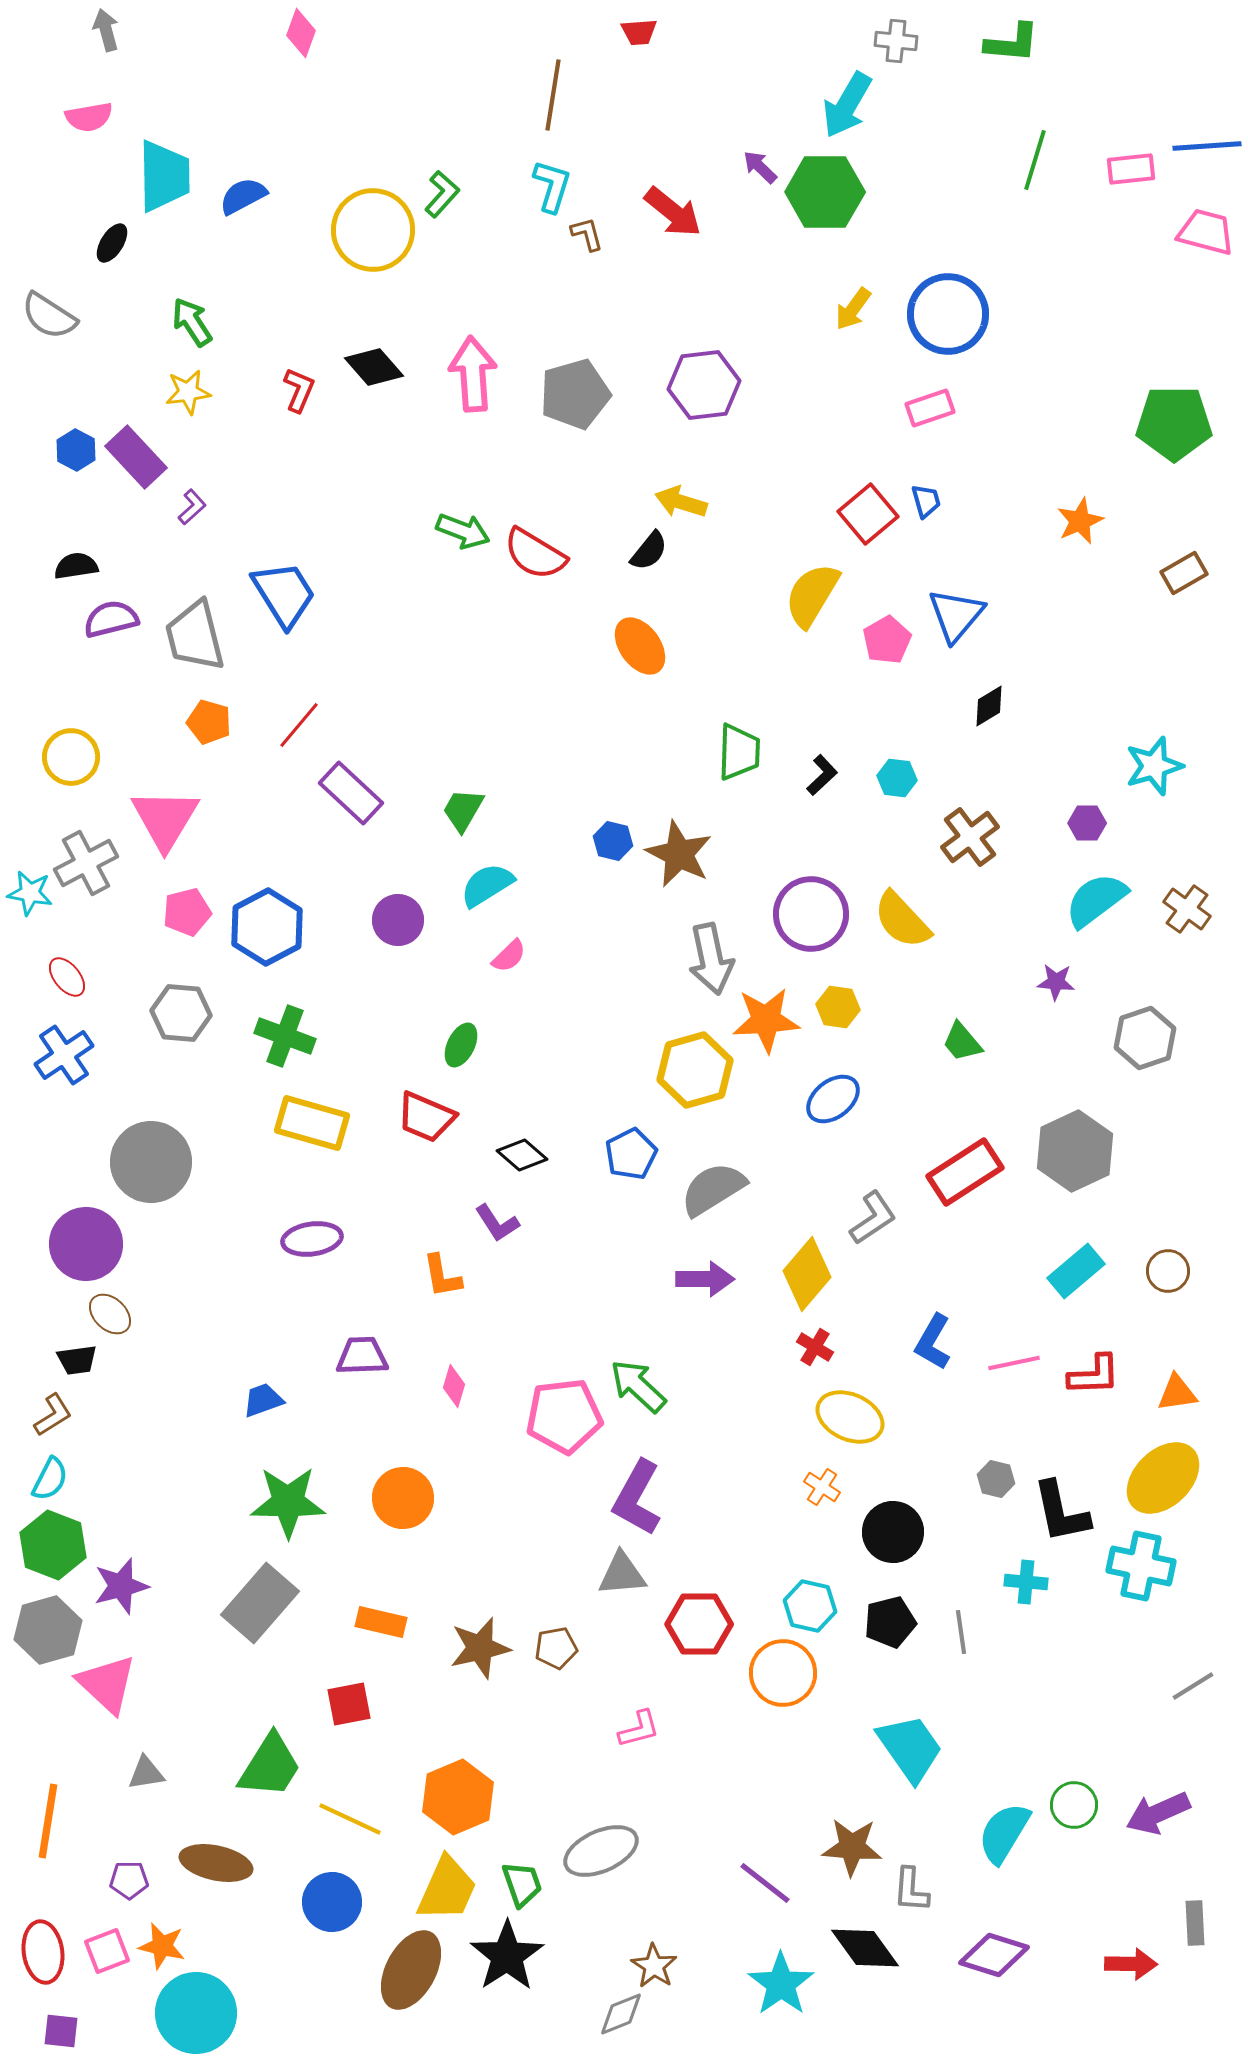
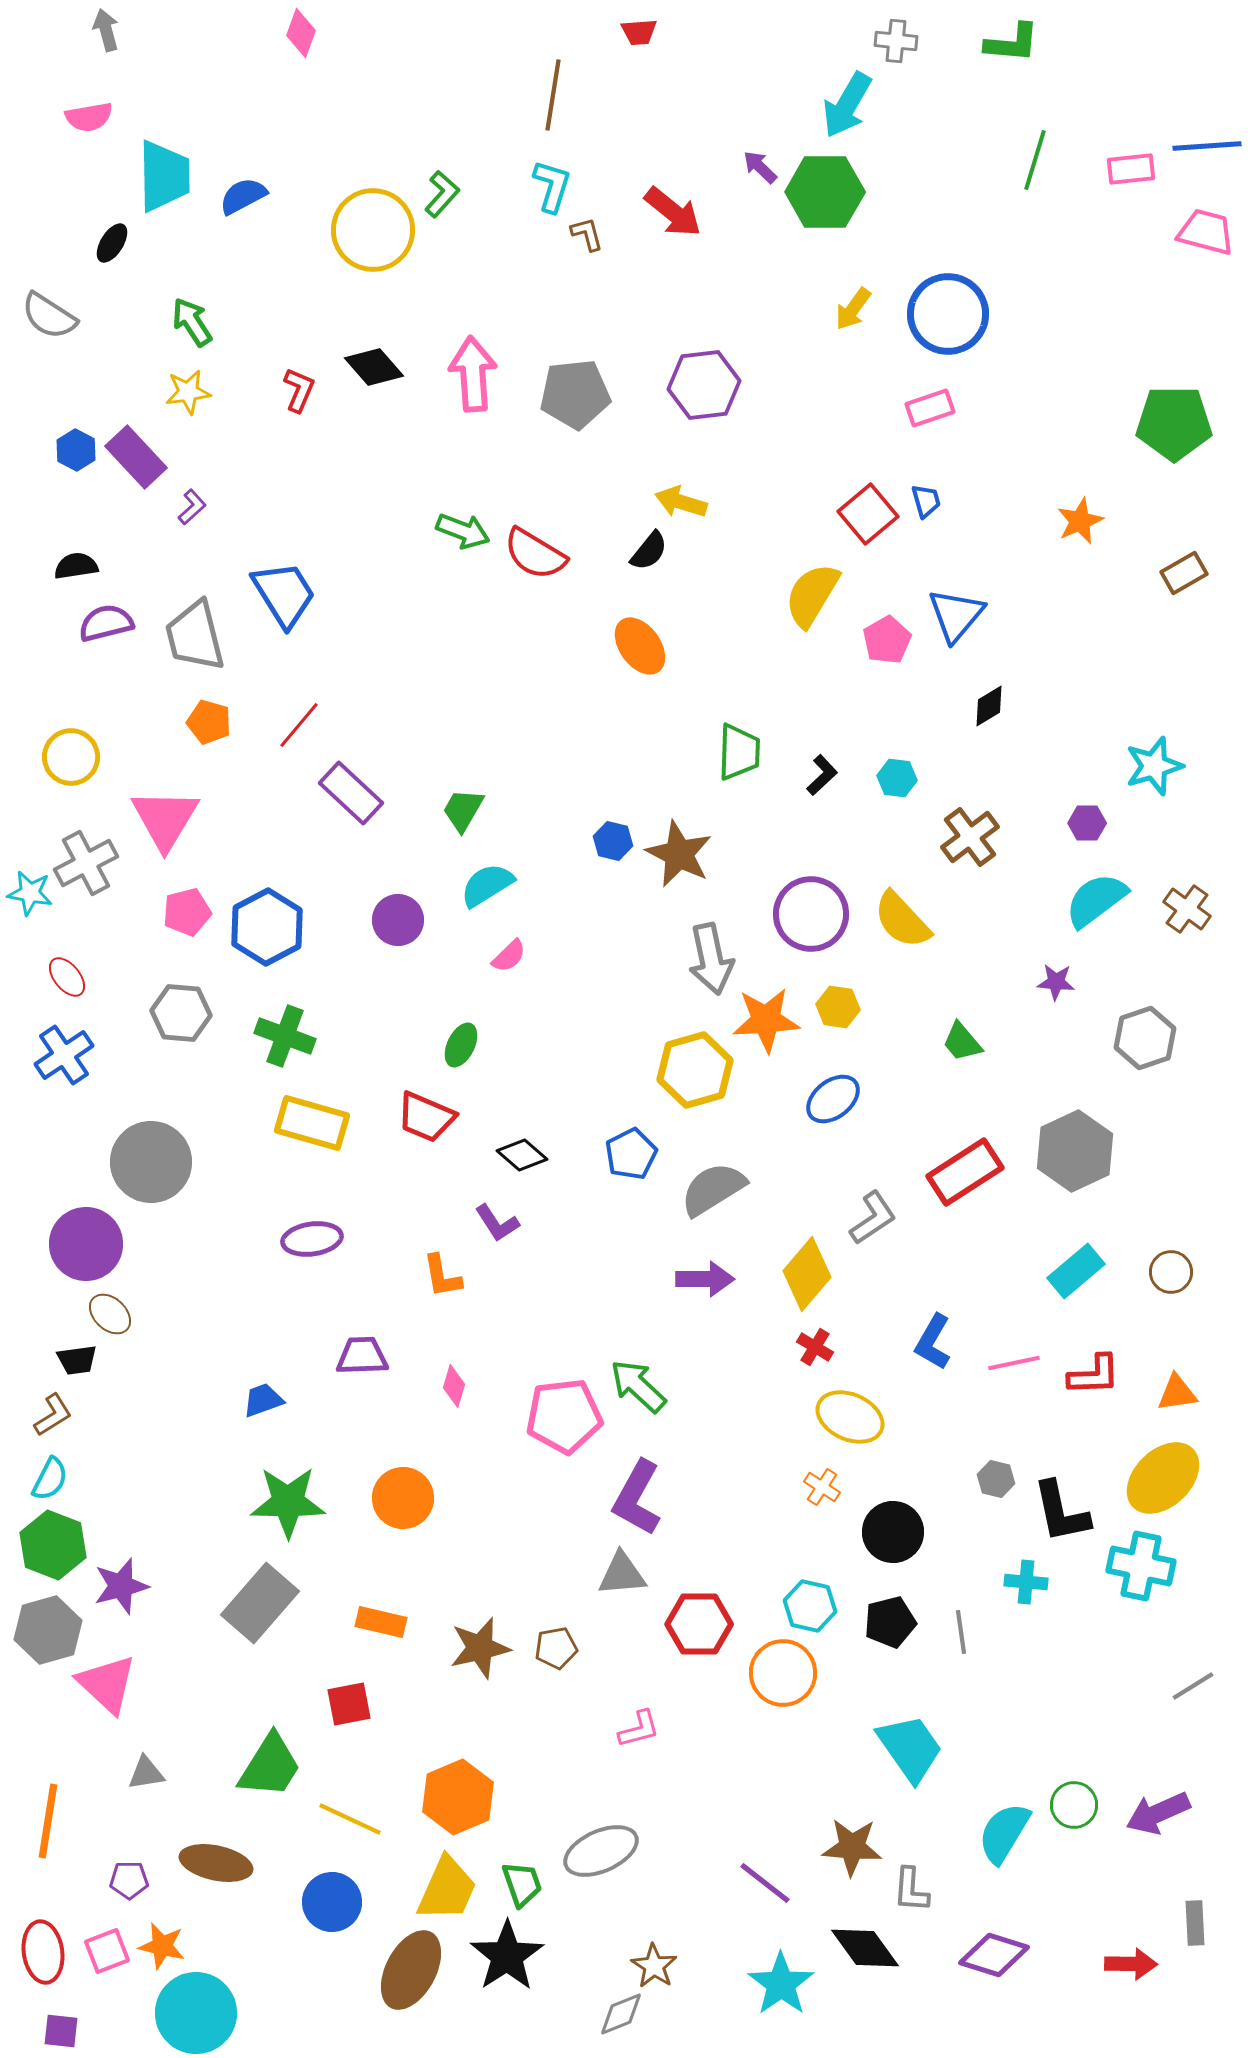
gray pentagon at (575, 394): rotated 10 degrees clockwise
purple semicircle at (111, 619): moved 5 px left, 4 px down
brown circle at (1168, 1271): moved 3 px right, 1 px down
